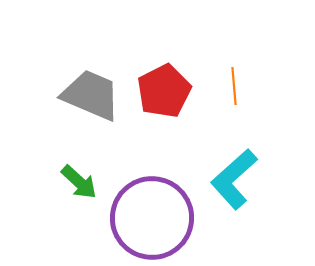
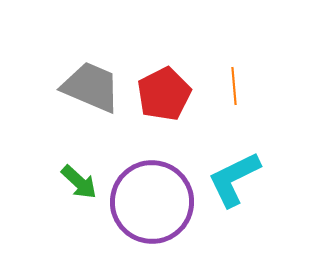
red pentagon: moved 3 px down
gray trapezoid: moved 8 px up
cyan L-shape: rotated 16 degrees clockwise
purple circle: moved 16 px up
